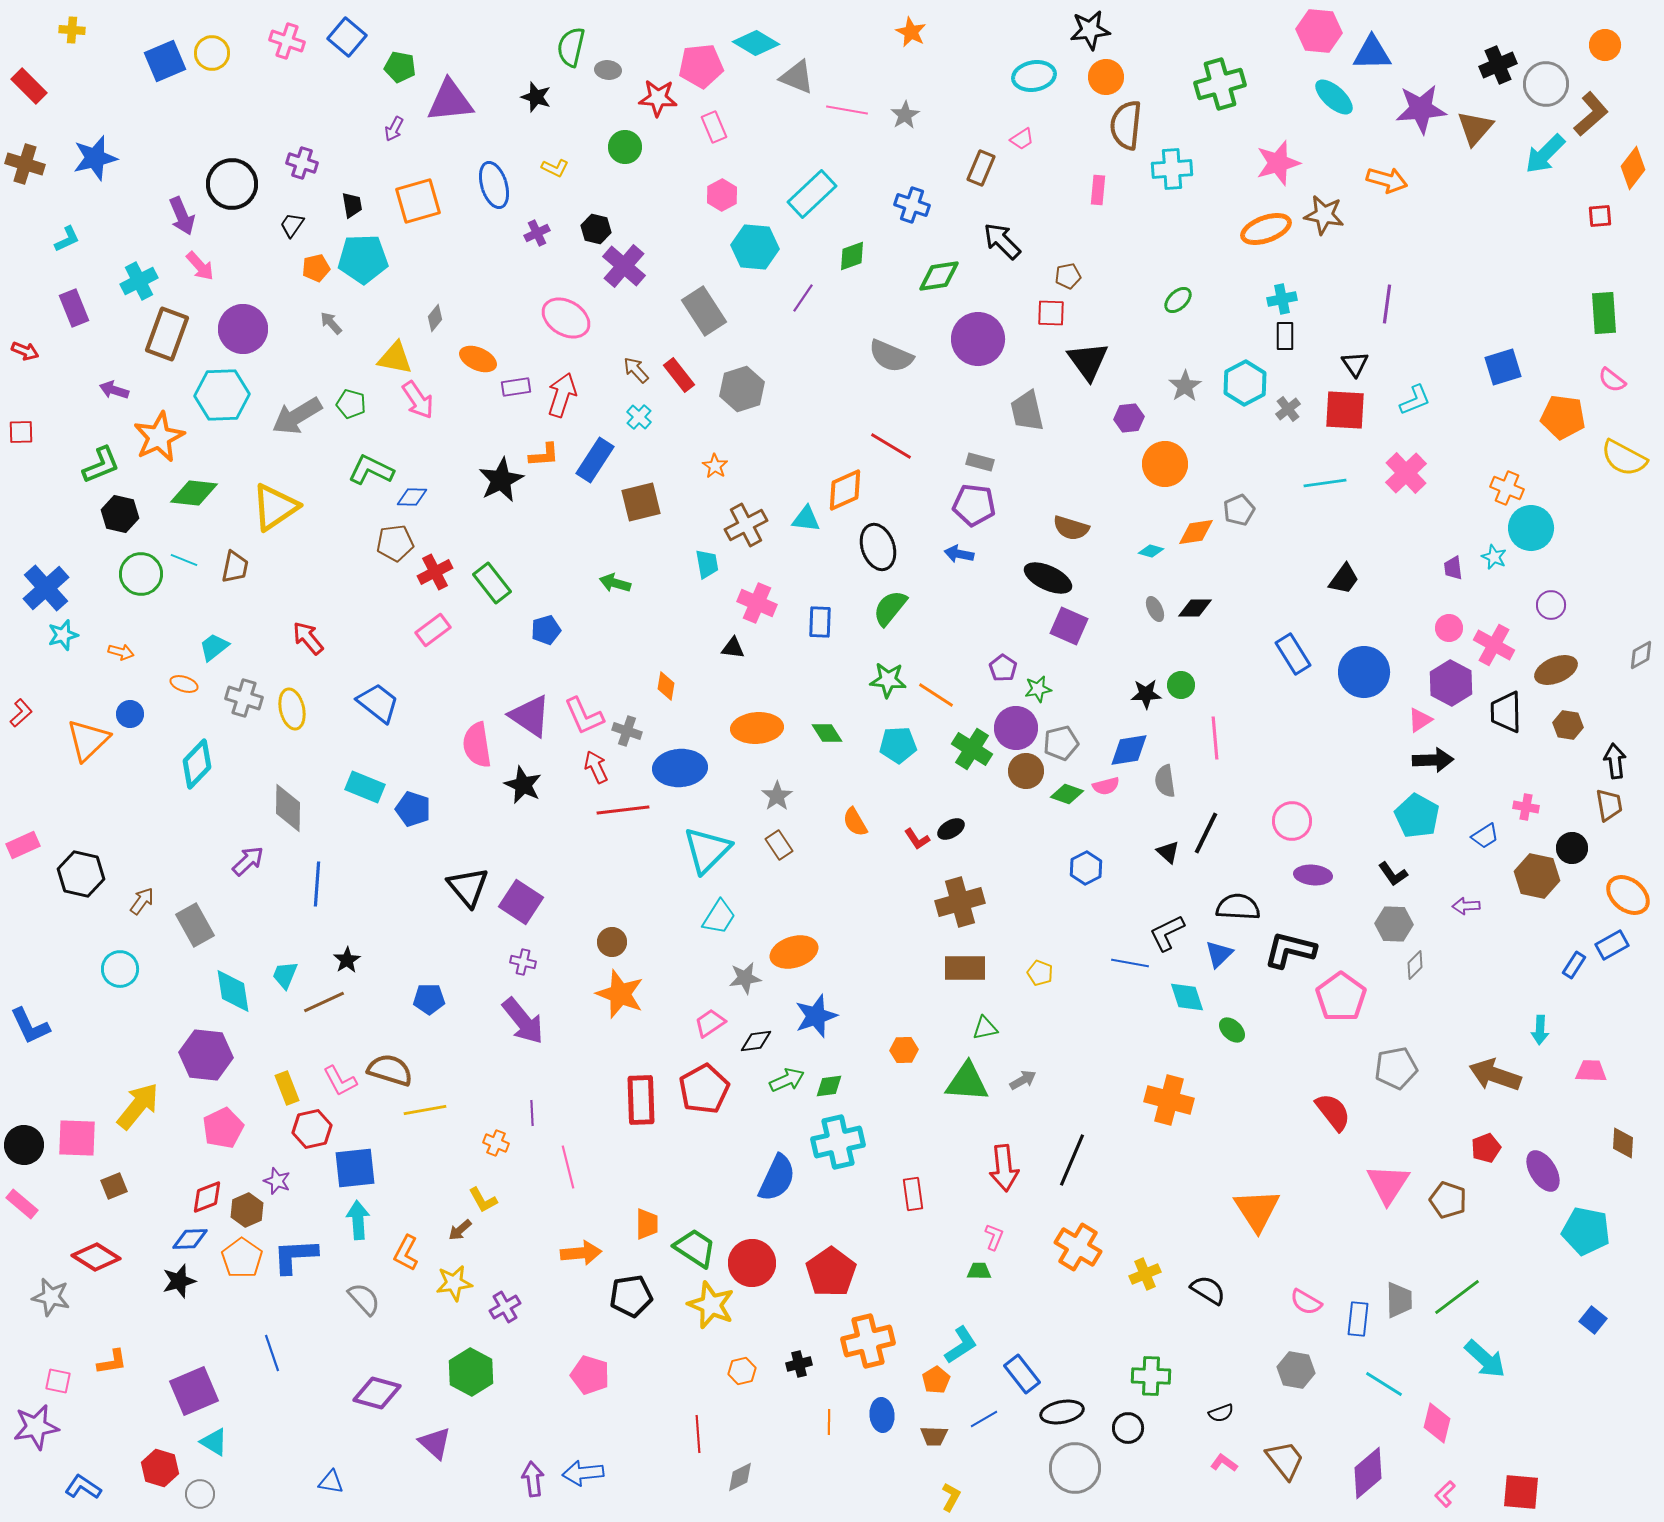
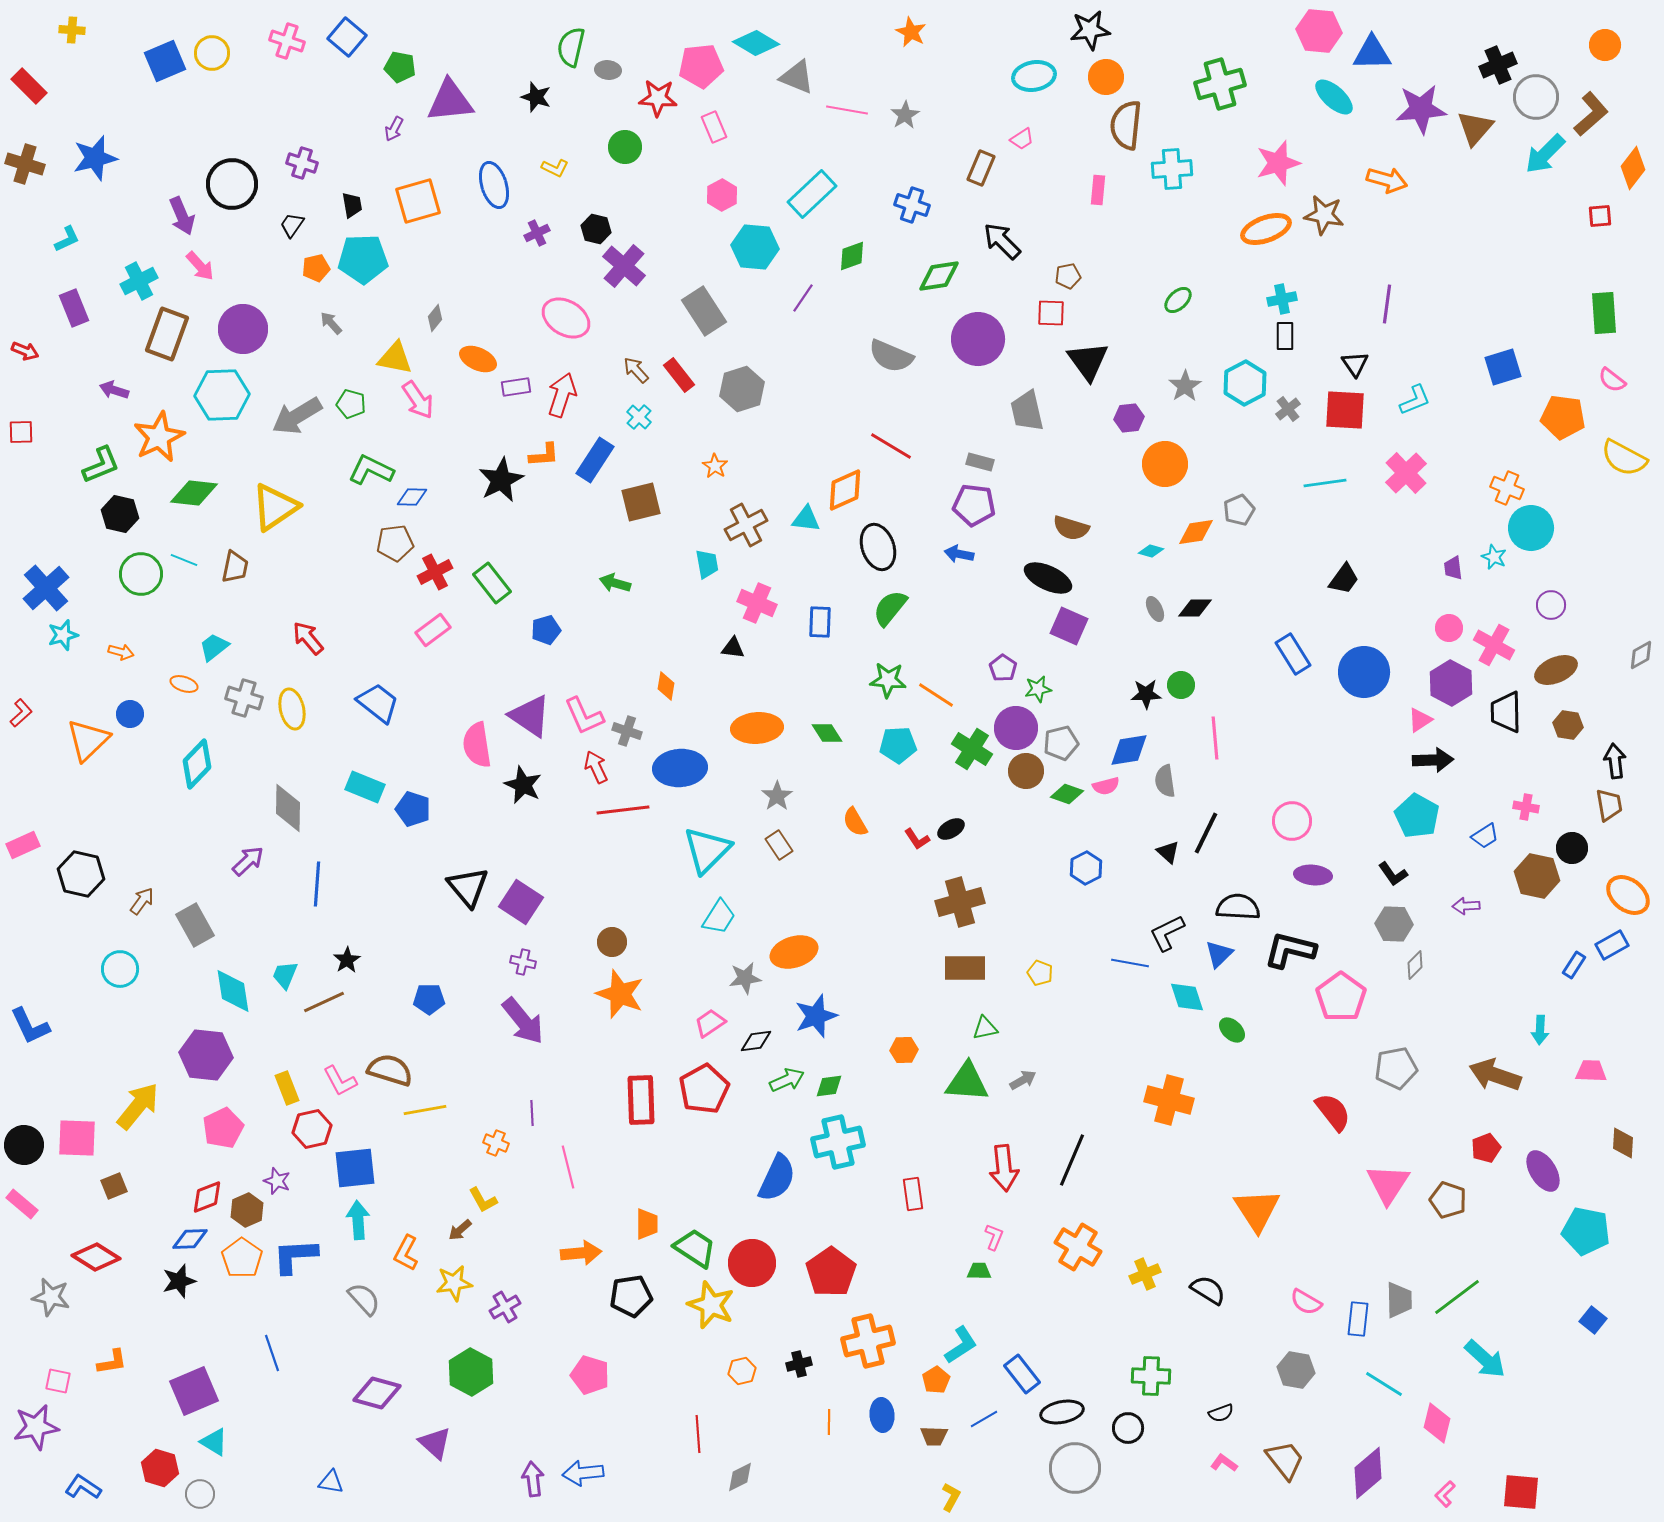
gray circle at (1546, 84): moved 10 px left, 13 px down
